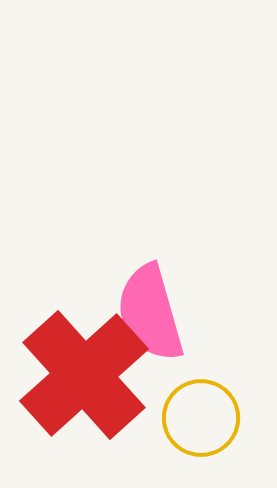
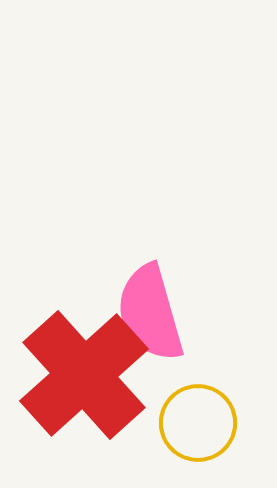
yellow circle: moved 3 px left, 5 px down
